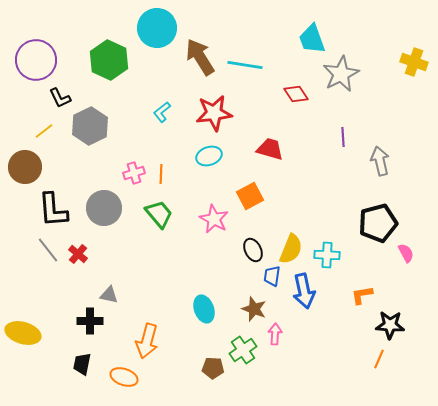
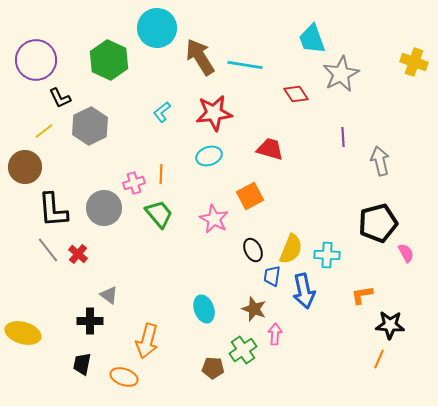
pink cross at (134, 173): moved 10 px down
gray triangle at (109, 295): rotated 24 degrees clockwise
